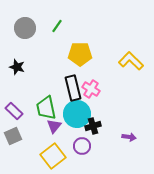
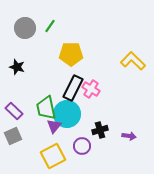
green line: moved 7 px left
yellow pentagon: moved 9 px left
yellow L-shape: moved 2 px right
black rectangle: rotated 40 degrees clockwise
cyan circle: moved 10 px left
black cross: moved 7 px right, 4 px down
purple arrow: moved 1 px up
yellow square: rotated 10 degrees clockwise
